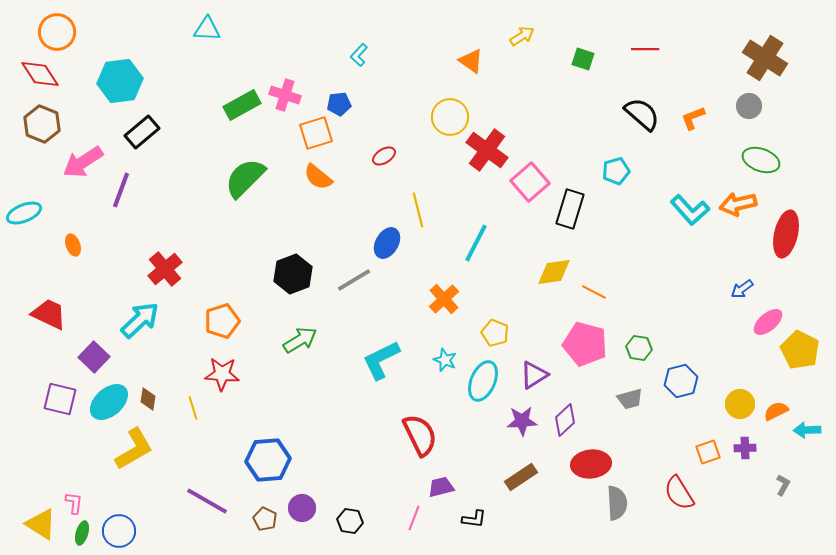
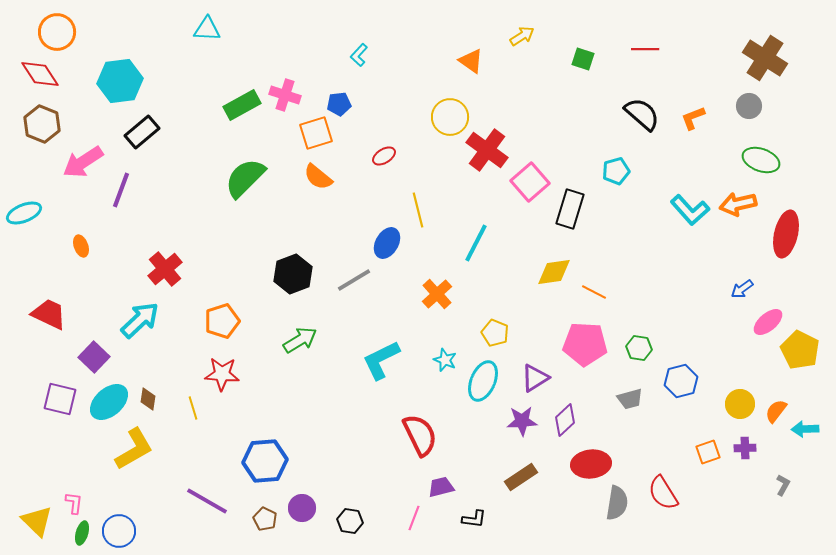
orange ellipse at (73, 245): moved 8 px right, 1 px down
orange cross at (444, 299): moved 7 px left, 5 px up
pink pentagon at (585, 344): rotated 12 degrees counterclockwise
purple triangle at (534, 375): moved 1 px right, 3 px down
orange semicircle at (776, 411): rotated 25 degrees counterclockwise
cyan arrow at (807, 430): moved 2 px left, 1 px up
blue hexagon at (268, 460): moved 3 px left, 1 px down
red semicircle at (679, 493): moved 16 px left
gray semicircle at (617, 503): rotated 12 degrees clockwise
yellow triangle at (41, 524): moved 4 px left, 3 px up; rotated 12 degrees clockwise
